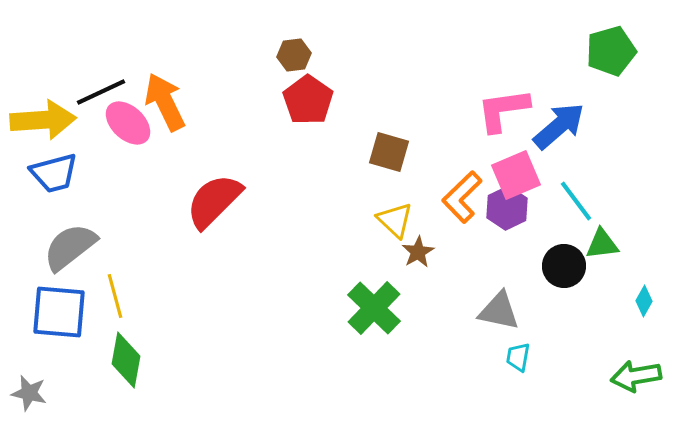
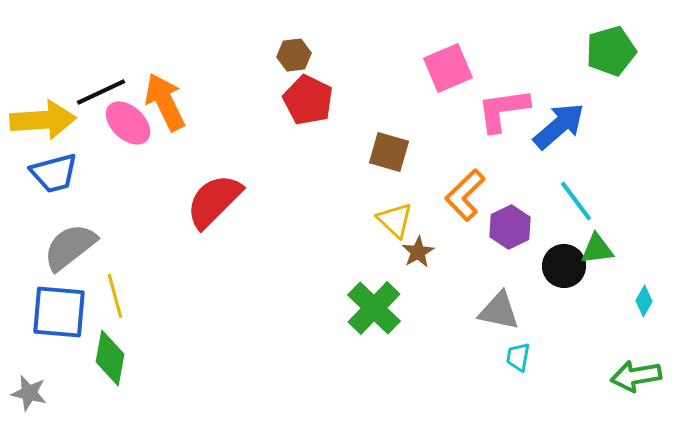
red pentagon: rotated 9 degrees counterclockwise
pink square: moved 68 px left, 107 px up
orange L-shape: moved 3 px right, 2 px up
purple hexagon: moved 3 px right, 19 px down
green triangle: moved 5 px left, 5 px down
green diamond: moved 16 px left, 2 px up
